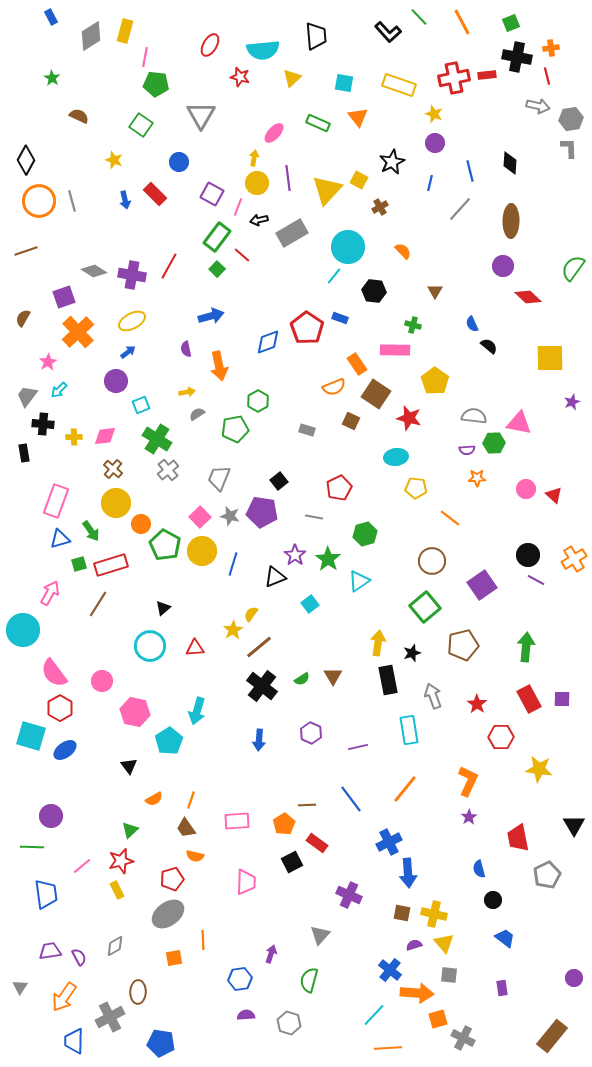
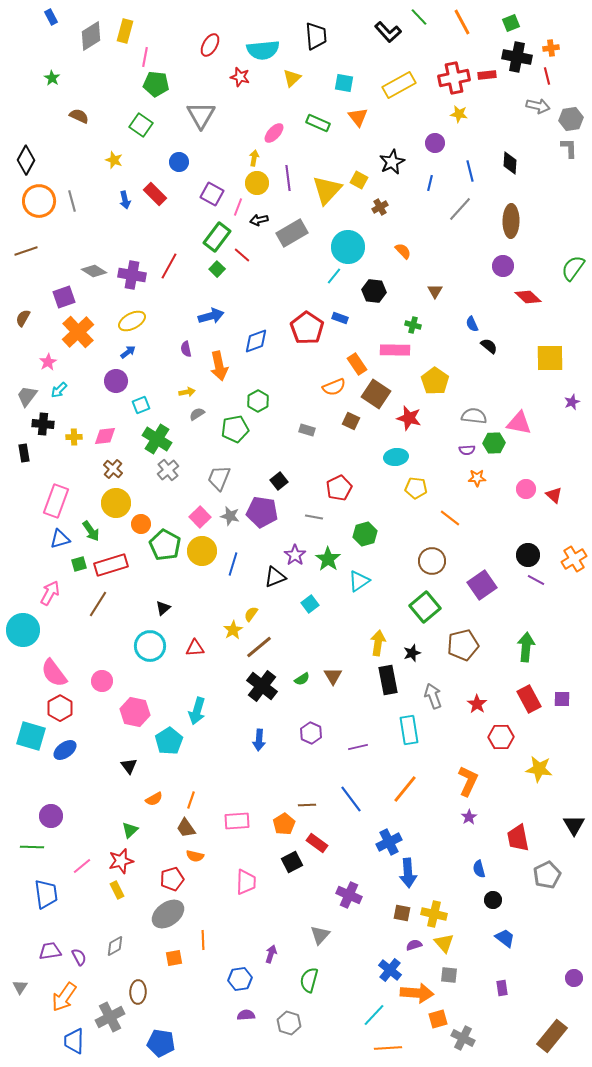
yellow rectangle at (399, 85): rotated 48 degrees counterclockwise
yellow star at (434, 114): moved 25 px right; rotated 12 degrees counterclockwise
blue diamond at (268, 342): moved 12 px left, 1 px up
